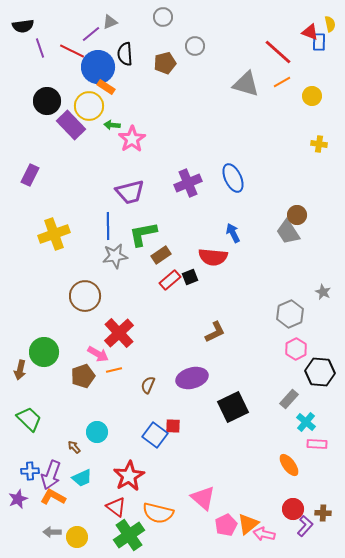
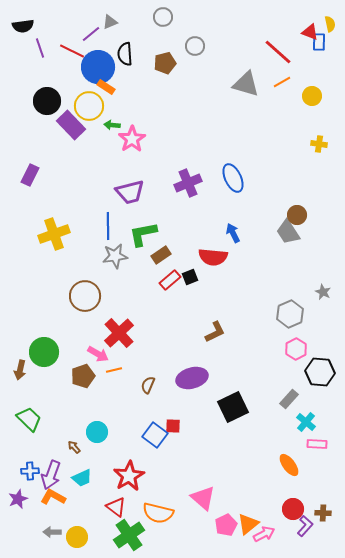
pink arrow at (264, 534): rotated 140 degrees clockwise
